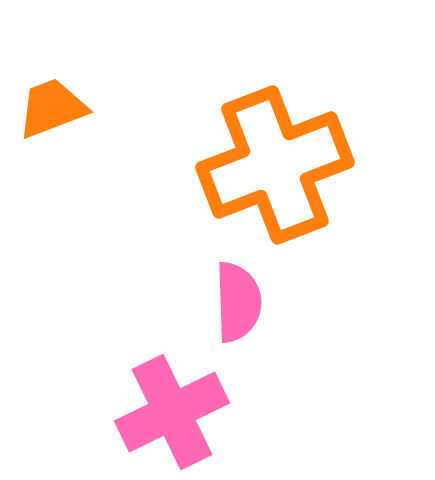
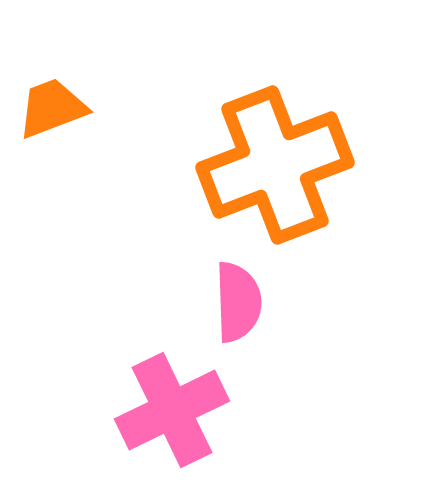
pink cross: moved 2 px up
